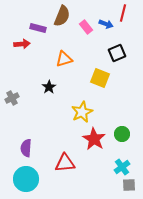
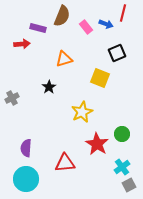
red star: moved 3 px right, 5 px down
gray square: rotated 24 degrees counterclockwise
